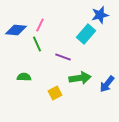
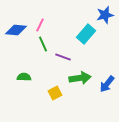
blue star: moved 5 px right
green line: moved 6 px right
